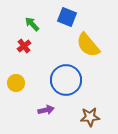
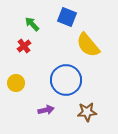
brown star: moved 3 px left, 5 px up
